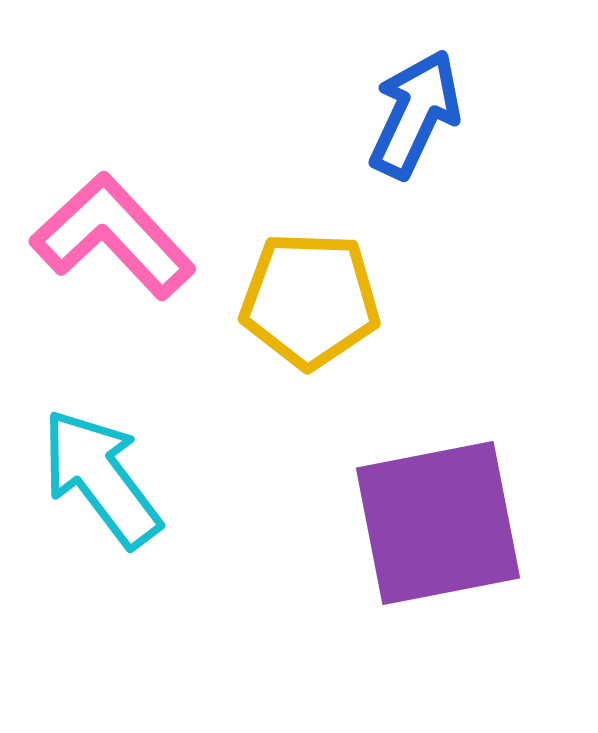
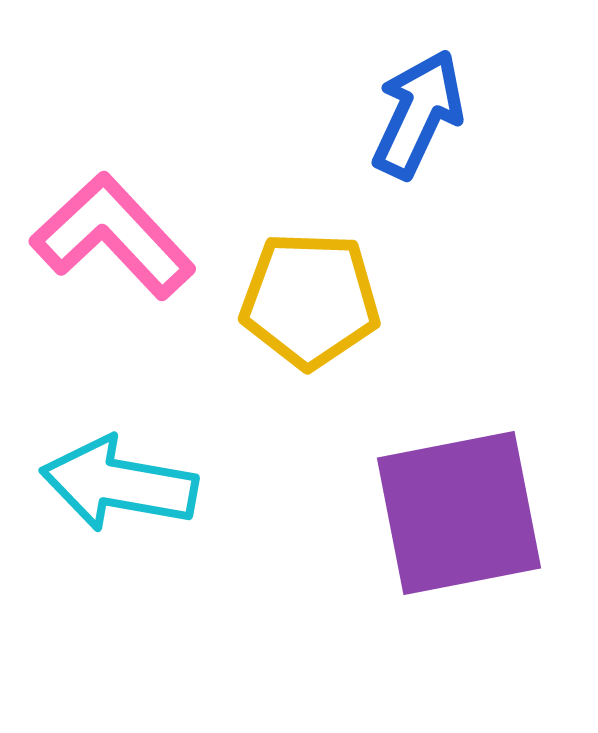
blue arrow: moved 3 px right
cyan arrow: moved 18 px right, 6 px down; rotated 43 degrees counterclockwise
purple square: moved 21 px right, 10 px up
